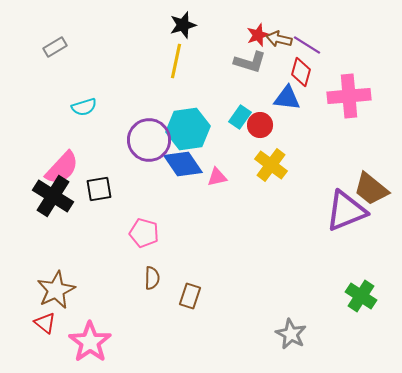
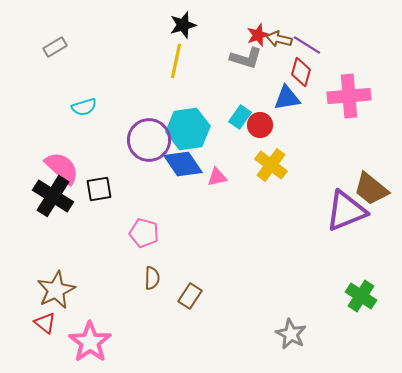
gray L-shape: moved 4 px left, 4 px up
blue triangle: rotated 16 degrees counterclockwise
pink semicircle: rotated 90 degrees counterclockwise
brown rectangle: rotated 15 degrees clockwise
